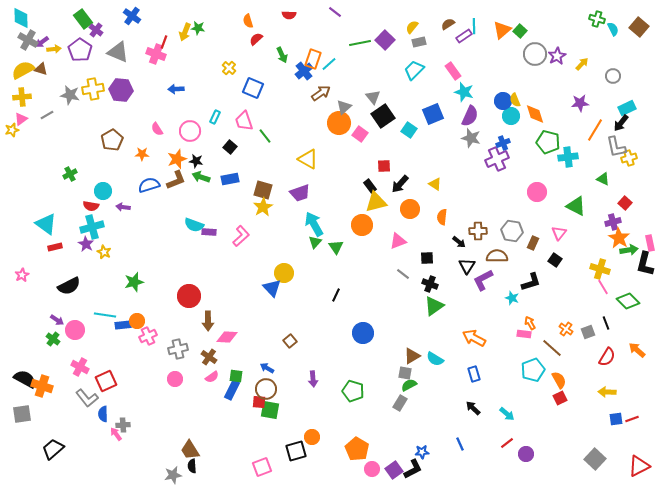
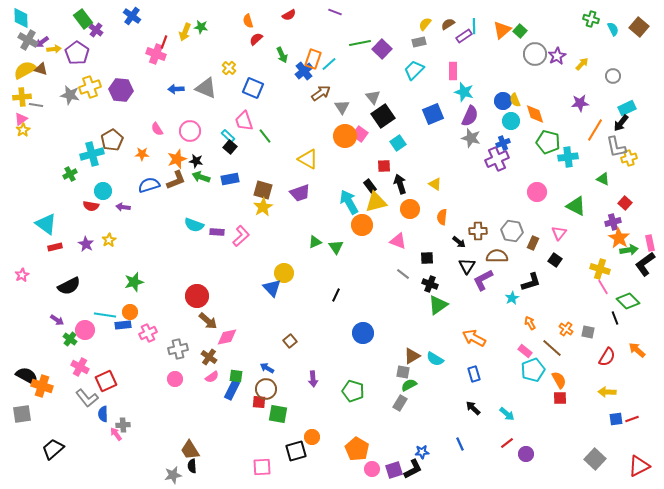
purple line at (335, 12): rotated 16 degrees counterclockwise
red semicircle at (289, 15): rotated 32 degrees counterclockwise
green cross at (597, 19): moved 6 px left
yellow semicircle at (412, 27): moved 13 px right, 3 px up
green star at (198, 28): moved 3 px right, 1 px up
purple square at (385, 40): moved 3 px left, 9 px down
purple pentagon at (80, 50): moved 3 px left, 3 px down
gray triangle at (118, 52): moved 88 px right, 36 px down
yellow semicircle at (23, 70): moved 2 px right
pink rectangle at (453, 71): rotated 36 degrees clockwise
yellow cross at (93, 89): moved 3 px left, 2 px up; rotated 10 degrees counterclockwise
gray triangle at (344, 107): moved 2 px left; rotated 21 degrees counterclockwise
gray line at (47, 115): moved 11 px left, 10 px up; rotated 40 degrees clockwise
cyan circle at (511, 116): moved 5 px down
cyan rectangle at (215, 117): moved 13 px right, 19 px down; rotated 72 degrees counterclockwise
orange circle at (339, 123): moved 6 px right, 13 px down
yellow star at (12, 130): moved 11 px right; rotated 16 degrees counterclockwise
cyan square at (409, 130): moved 11 px left, 13 px down; rotated 21 degrees clockwise
black arrow at (400, 184): rotated 120 degrees clockwise
cyan arrow at (314, 224): moved 35 px right, 22 px up
cyan cross at (92, 227): moved 73 px up
purple rectangle at (209, 232): moved 8 px right
pink triangle at (398, 241): rotated 42 degrees clockwise
green triangle at (315, 242): rotated 24 degrees clockwise
yellow star at (104, 252): moved 5 px right, 12 px up; rotated 16 degrees clockwise
black L-shape at (645, 264): rotated 40 degrees clockwise
red circle at (189, 296): moved 8 px right
cyan star at (512, 298): rotated 24 degrees clockwise
green triangle at (434, 306): moved 4 px right, 1 px up
orange circle at (137, 321): moved 7 px left, 9 px up
brown arrow at (208, 321): rotated 48 degrees counterclockwise
black line at (606, 323): moved 9 px right, 5 px up
pink circle at (75, 330): moved 10 px right
gray square at (588, 332): rotated 32 degrees clockwise
pink rectangle at (524, 334): moved 1 px right, 17 px down; rotated 32 degrees clockwise
pink cross at (148, 336): moved 3 px up
pink diamond at (227, 337): rotated 15 degrees counterclockwise
green cross at (53, 339): moved 17 px right
gray square at (405, 373): moved 2 px left, 1 px up
black semicircle at (25, 379): moved 2 px right, 3 px up
red square at (560, 398): rotated 24 degrees clockwise
green square at (270, 410): moved 8 px right, 4 px down
pink square at (262, 467): rotated 18 degrees clockwise
purple square at (394, 470): rotated 18 degrees clockwise
